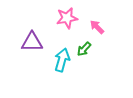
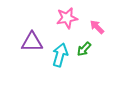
cyan arrow: moved 2 px left, 5 px up
